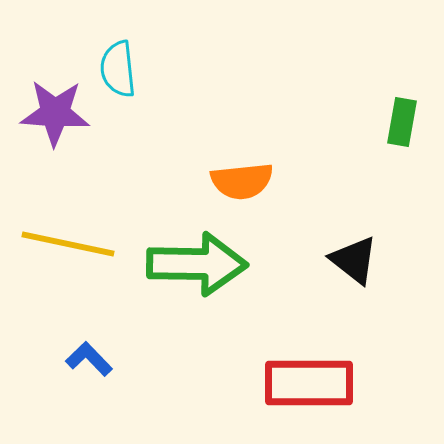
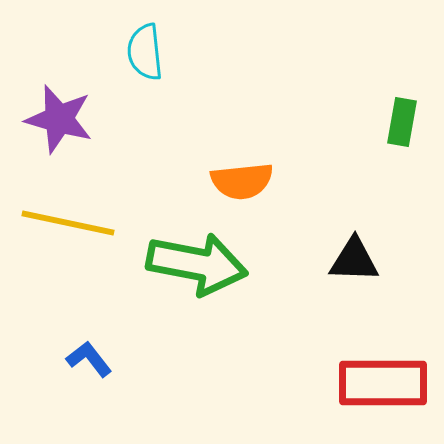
cyan semicircle: moved 27 px right, 17 px up
purple star: moved 4 px right, 6 px down; rotated 12 degrees clockwise
yellow line: moved 21 px up
black triangle: rotated 36 degrees counterclockwise
green arrow: rotated 10 degrees clockwise
blue L-shape: rotated 6 degrees clockwise
red rectangle: moved 74 px right
